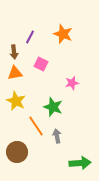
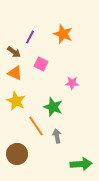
brown arrow: rotated 48 degrees counterclockwise
orange triangle: rotated 35 degrees clockwise
pink star: rotated 16 degrees clockwise
brown circle: moved 2 px down
green arrow: moved 1 px right, 1 px down
